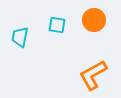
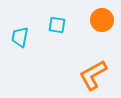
orange circle: moved 8 px right
